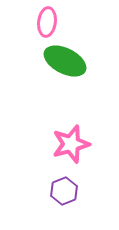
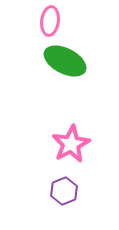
pink ellipse: moved 3 px right, 1 px up
pink star: rotated 12 degrees counterclockwise
